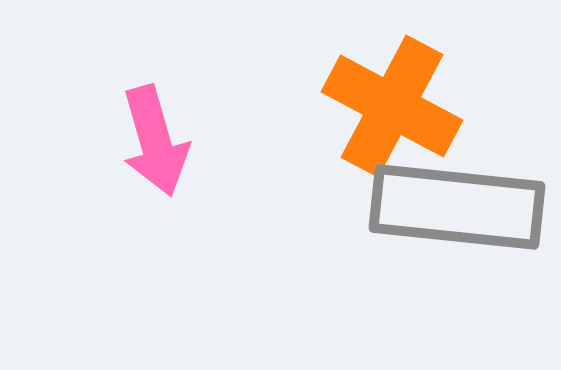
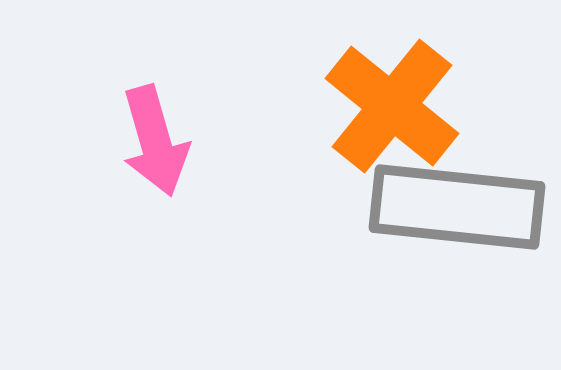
orange cross: rotated 11 degrees clockwise
